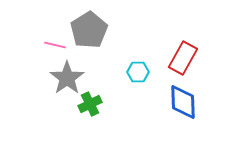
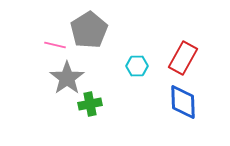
cyan hexagon: moved 1 px left, 6 px up
green cross: rotated 15 degrees clockwise
